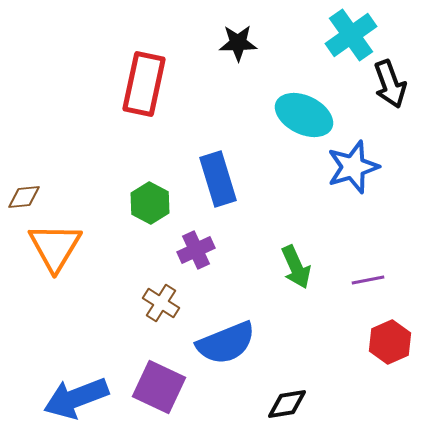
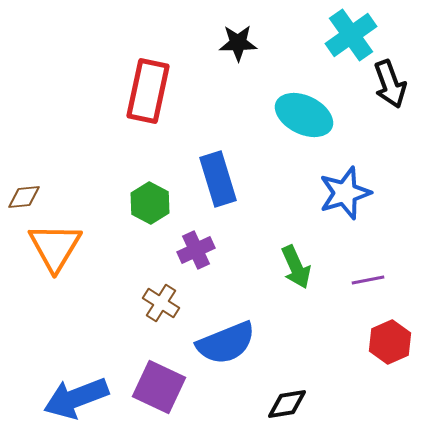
red rectangle: moved 4 px right, 7 px down
blue star: moved 8 px left, 26 px down
